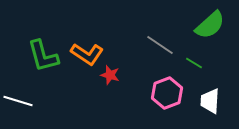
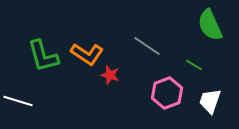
green semicircle: rotated 108 degrees clockwise
gray line: moved 13 px left, 1 px down
green line: moved 2 px down
white trapezoid: rotated 16 degrees clockwise
